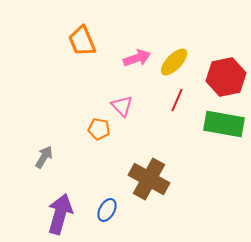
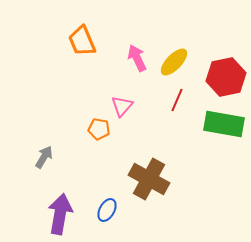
pink arrow: rotated 96 degrees counterclockwise
pink triangle: rotated 25 degrees clockwise
purple arrow: rotated 6 degrees counterclockwise
